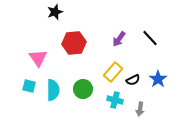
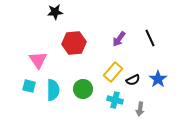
black star: rotated 14 degrees clockwise
black line: rotated 18 degrees clockwise
pink triangle: moved 2 px down
